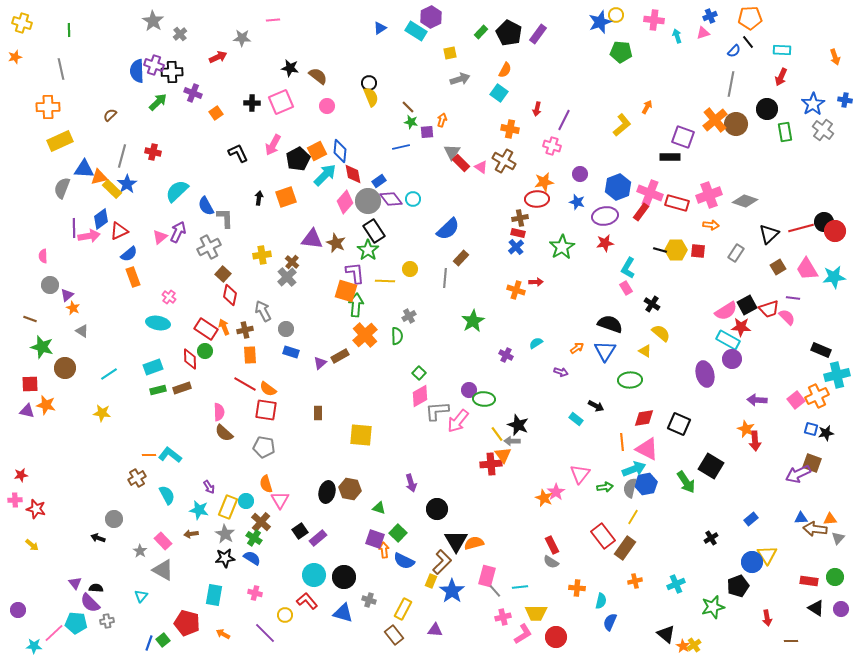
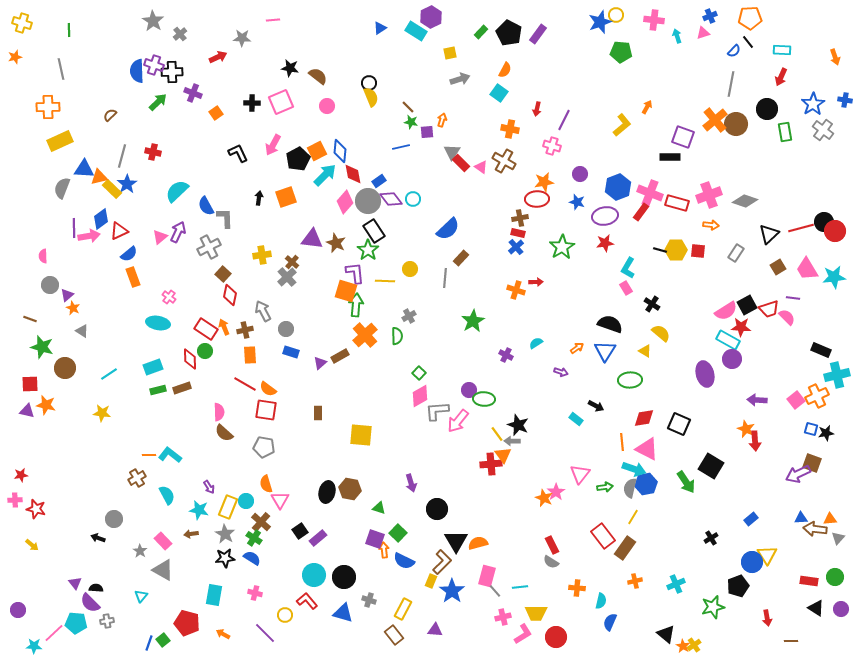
cyan arrow at (634, 469): rotated 40 degrees clockwise
orange semicircle at (474, 543): moved 4 px right
